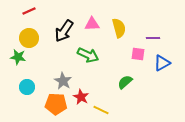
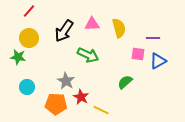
red line: rotated 24 degrees counterclockwise
blue triangle: moved 4 px left, 2 px up
gray star: moved 3 px right
